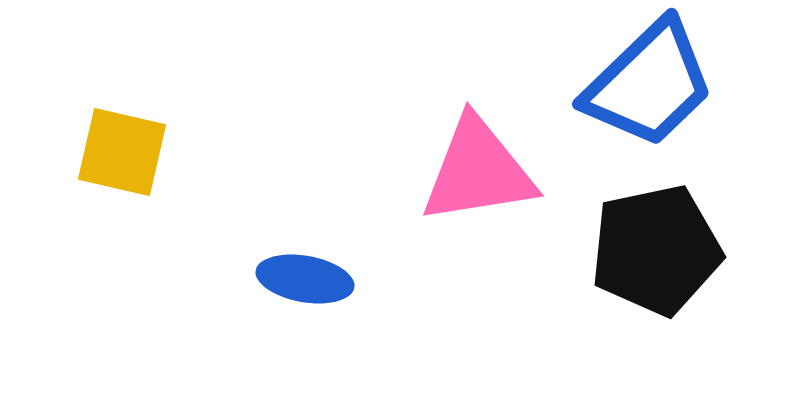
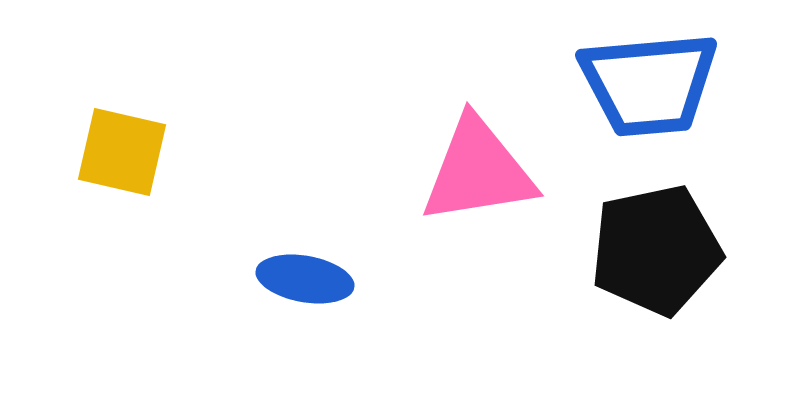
blue trapezoid: rotated 39 degrees clockwise
